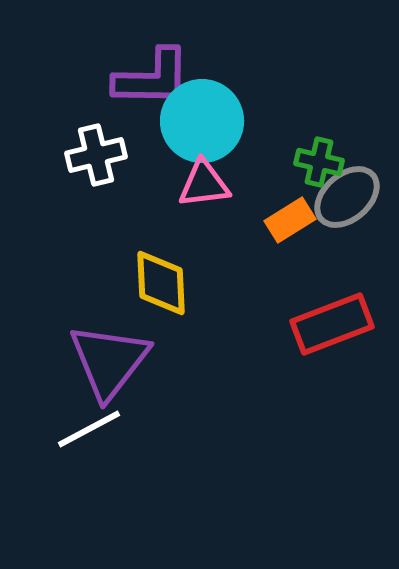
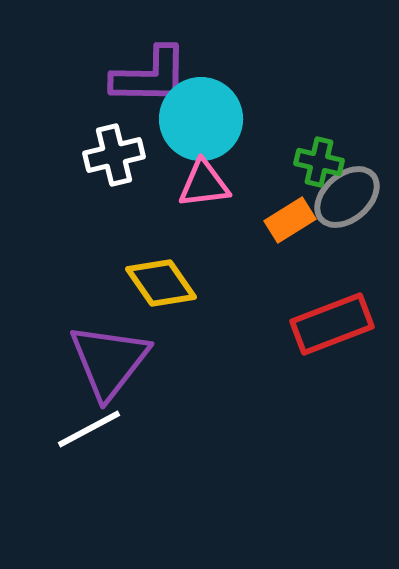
purple L-shape: moved 2 px left, 2 px up
cyan circle: moved 1 px left, 2 px up
white cross: moved 18 px right
yellow diamond: rotated 32 degrees counterclockwise
